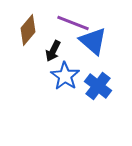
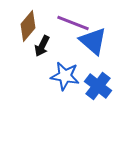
brown diamond: moved 4 px up
black arrow: moved 11 px left, 5 px up
blue star: rotated 24 degrees counterclockwise
